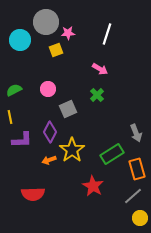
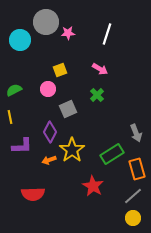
yellow square: moved 4 px right, 20 px down
purple L-shape: moved 6 px down
yellow circle: moved 7 px left
